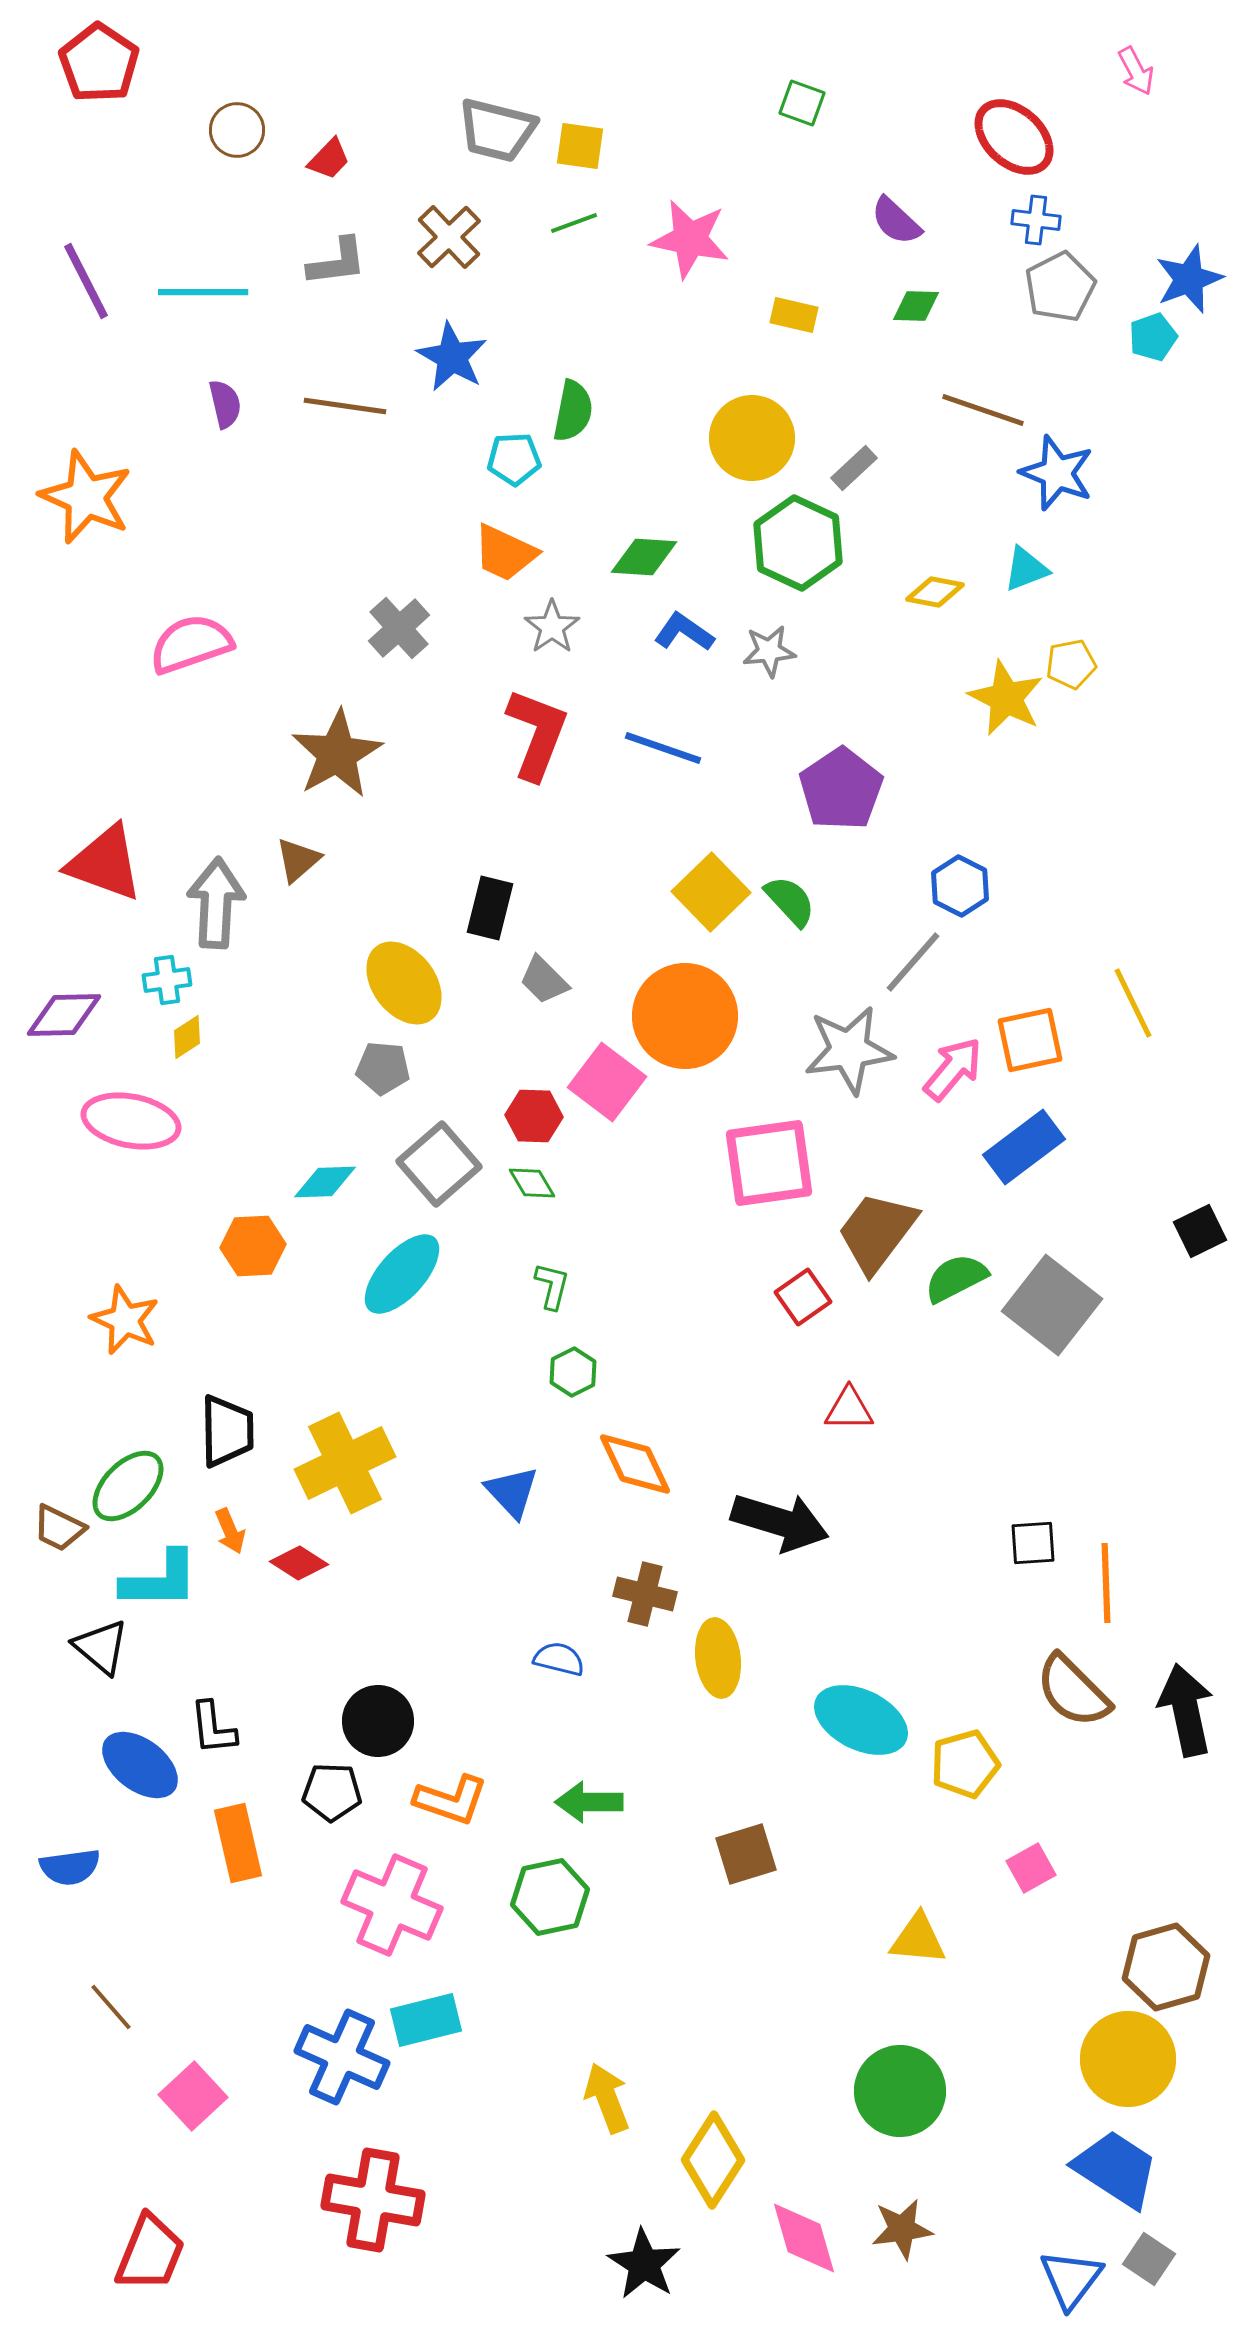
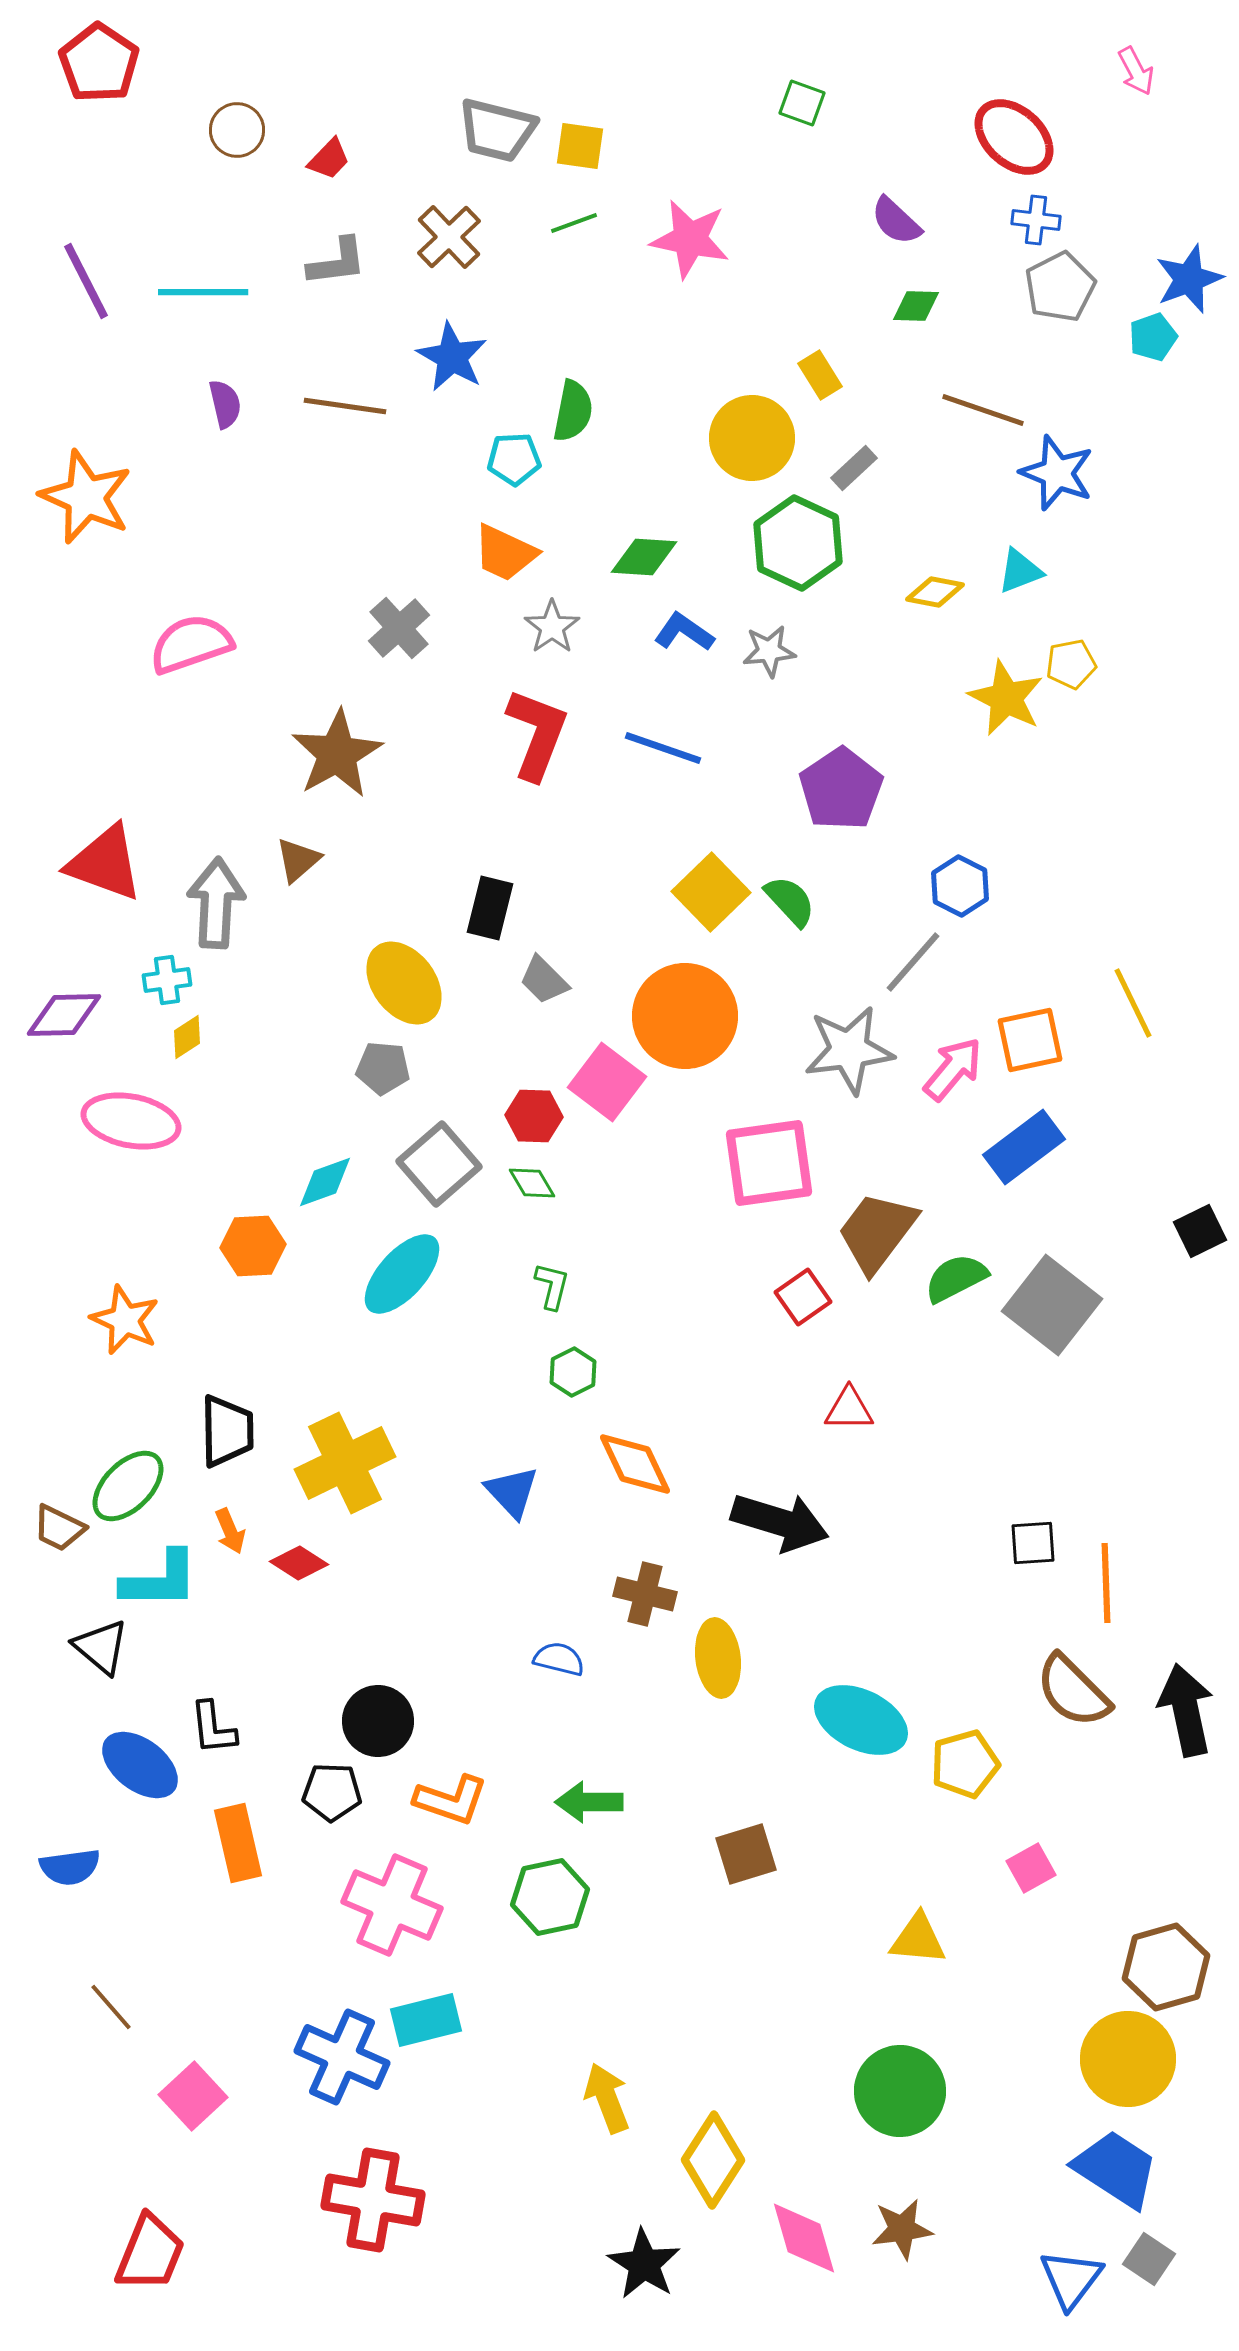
yellow rectangle at (794, 315): moved 26 px right, 60 px down; rotated 45 degrees clockwise
cyan triangle at (1026, 569): moved 6 px left, 2 px down
cyan diamond at (325, 1182): rotated 18 degrees counterclockwise
